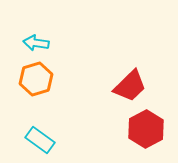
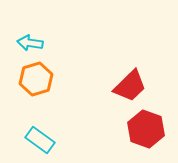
cyan arrow: moved 6 px left
red hexagon: rotated 12 degrees counterclockwise
